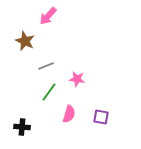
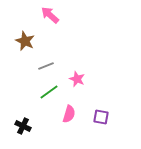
pink arrow: moved 2 px right, 1 px up; rotated 90 degrees clockwise
pink star: rotated 14 degrees clockwise
green line: rotated 18 degrees clockwise
black cross: moved 1 px right, 1 px up; rotated 21 degrees clockwise
